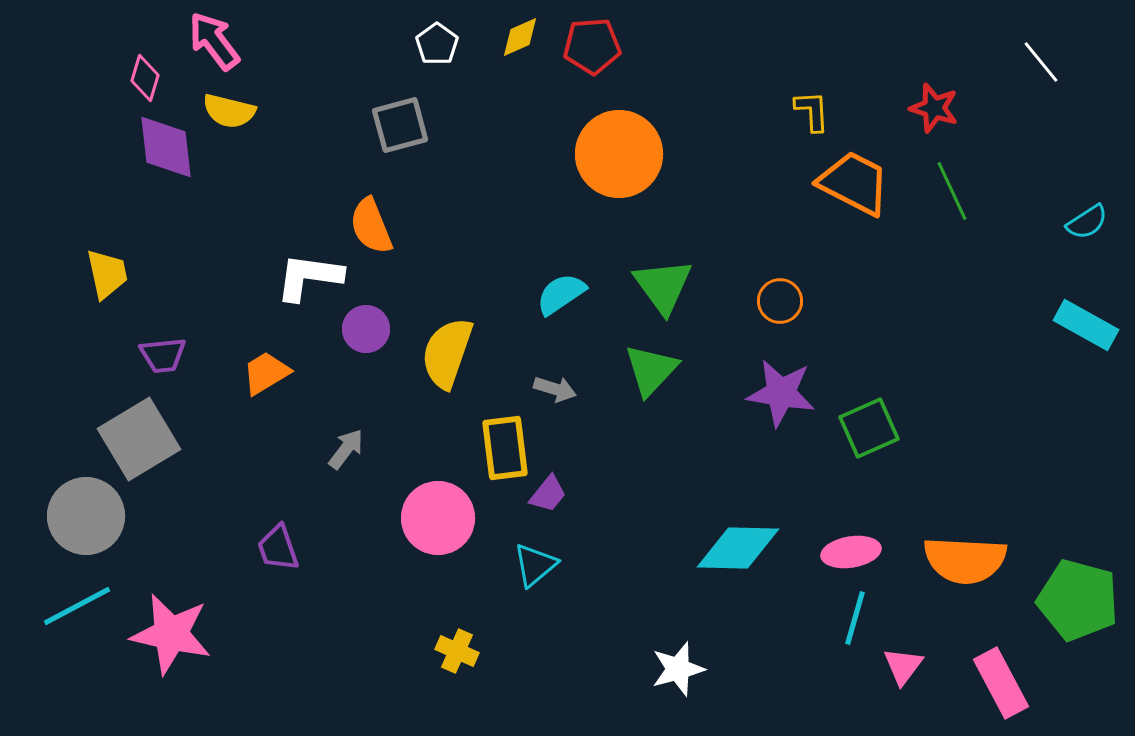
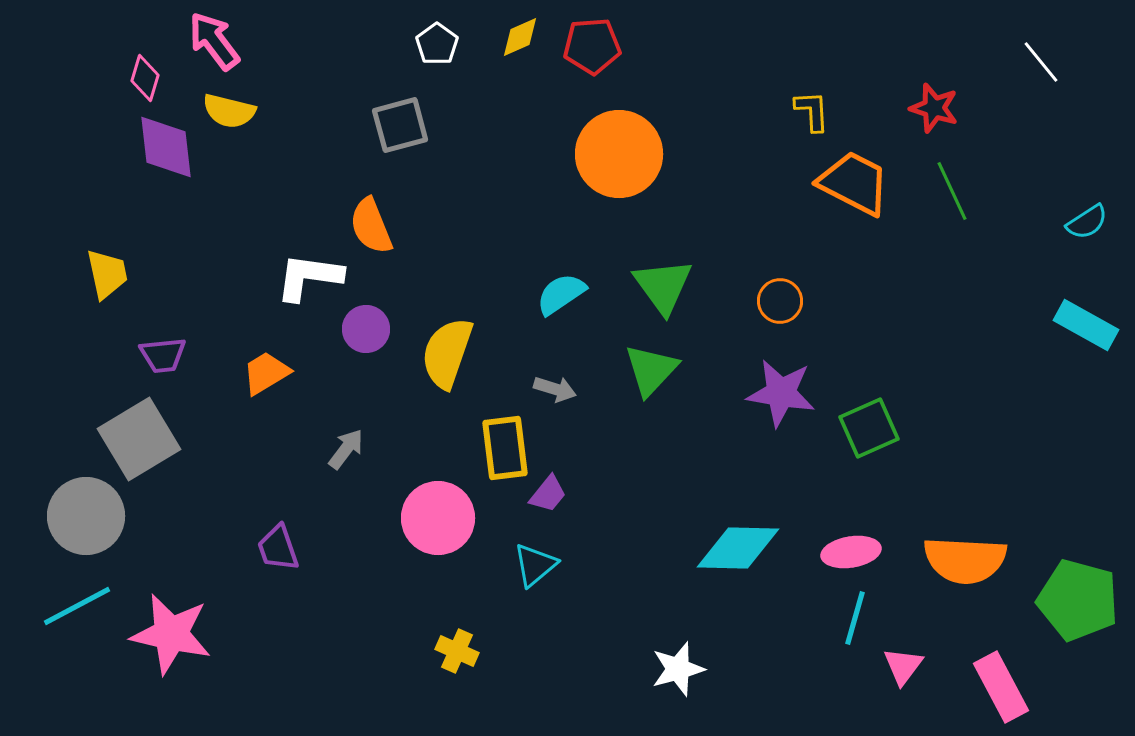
pink rectangle at (1001, 683): moved 4 px down
